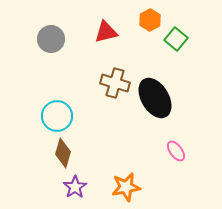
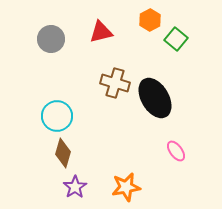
red triangle: moved 5 px left
